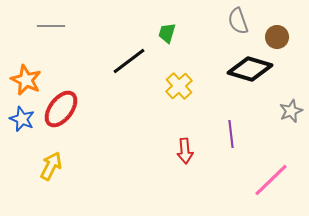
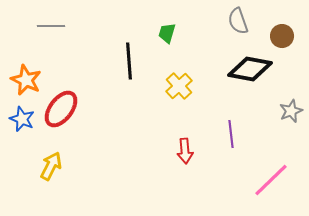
brown circle: moved 5 px right, 1 px up
black line: rotated 57 degrees counterclockwise
black diamond: rotated 6 degrees counterclockwise
